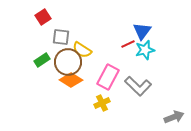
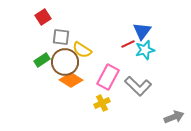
brown circle: moved 3 px left
